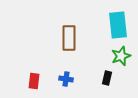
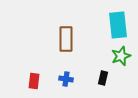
brown rectangle: moved 3 px left, 1 px down
black rectangle: moved 4 px left
